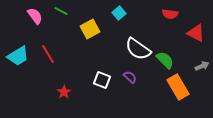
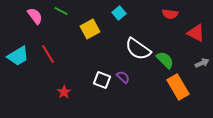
gray arrow: moved 3 px up
purple semicircle: moved 7 px left
